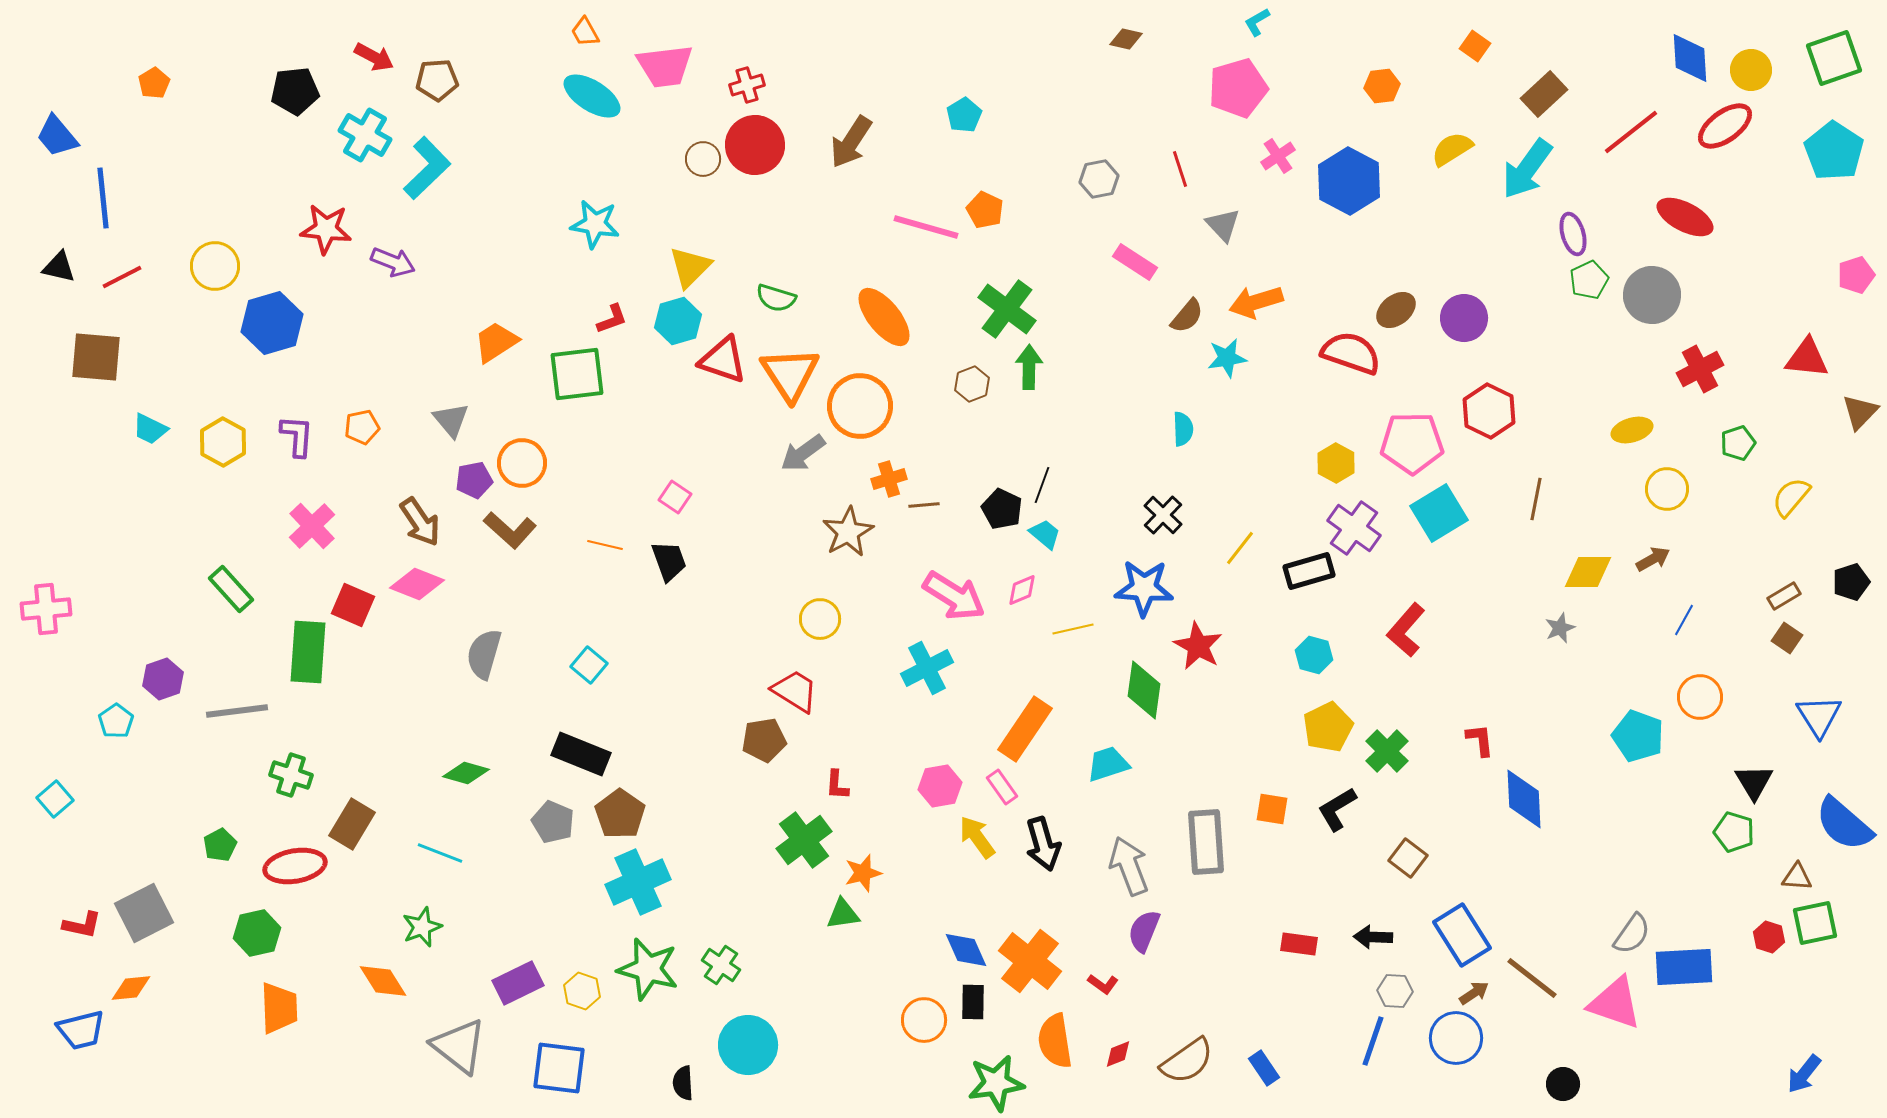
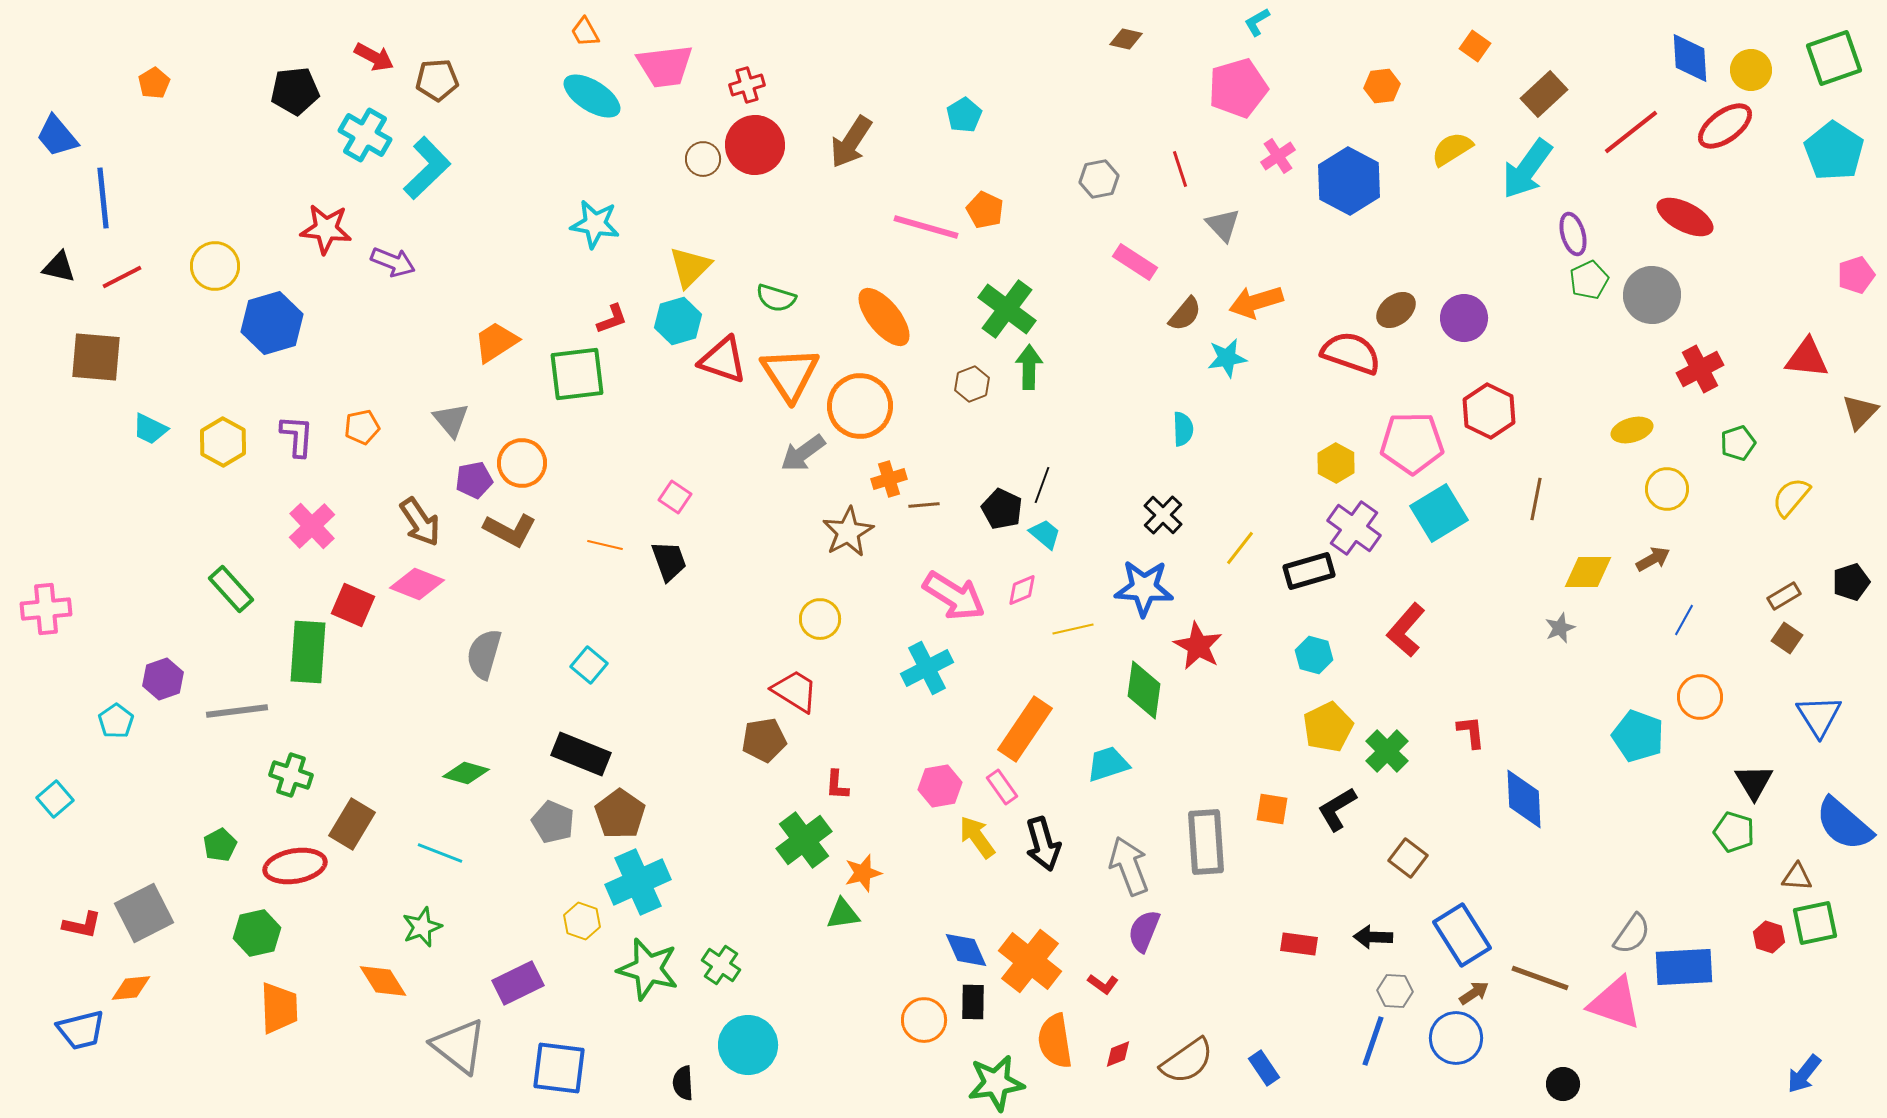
brown semicircle at (1187, 316): moved 2 px left, 2 px up
brown L-shape at (510, 530): rotated 14 degrees counterclockwise
red L-shape at (1480, 740): moved 9 px left, 8 px up
brown line at (1532, 978): moved 8 px right; rotated 18 degrees counterclockwise
yellow hexagon at (582, 991): moved 70 px up
